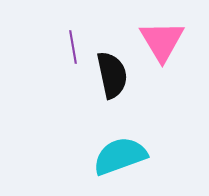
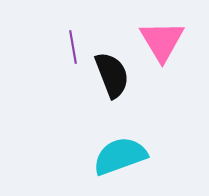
black semicircle: rotated 9 degrees counterclockwise
